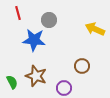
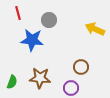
blue star: moved 2 px left
brown circle: moved 1 px left, 1 px down
brown star: moved 4 px right, 2 px down; rotated 15 degrees counterclockwise
green semicircle: rotated 48 degrees clockwise
purple circle: moved 7 px right
